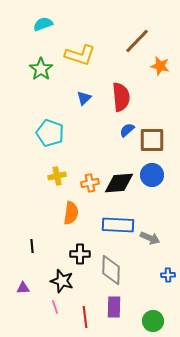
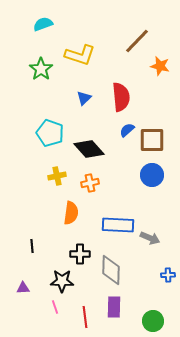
black diamond: moved 30 px left, 34 px up; rotated 52 degrees clockwise
black star: rotated 15 degrees counterclockwise
